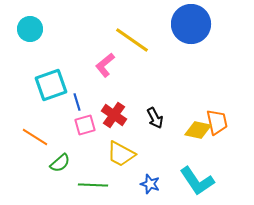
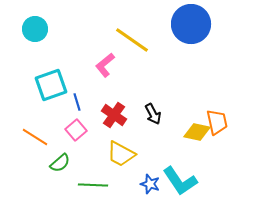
cyan circle: moved 5 px right
black arrow: moved 2 px left, 4 px up
pink square: moved 9 px left, 5 px down; rotated 25 degrees counterclockwise
yellow diamond: moved 1 px left, 2 px down
cyan L-shape: moved 17 px left
